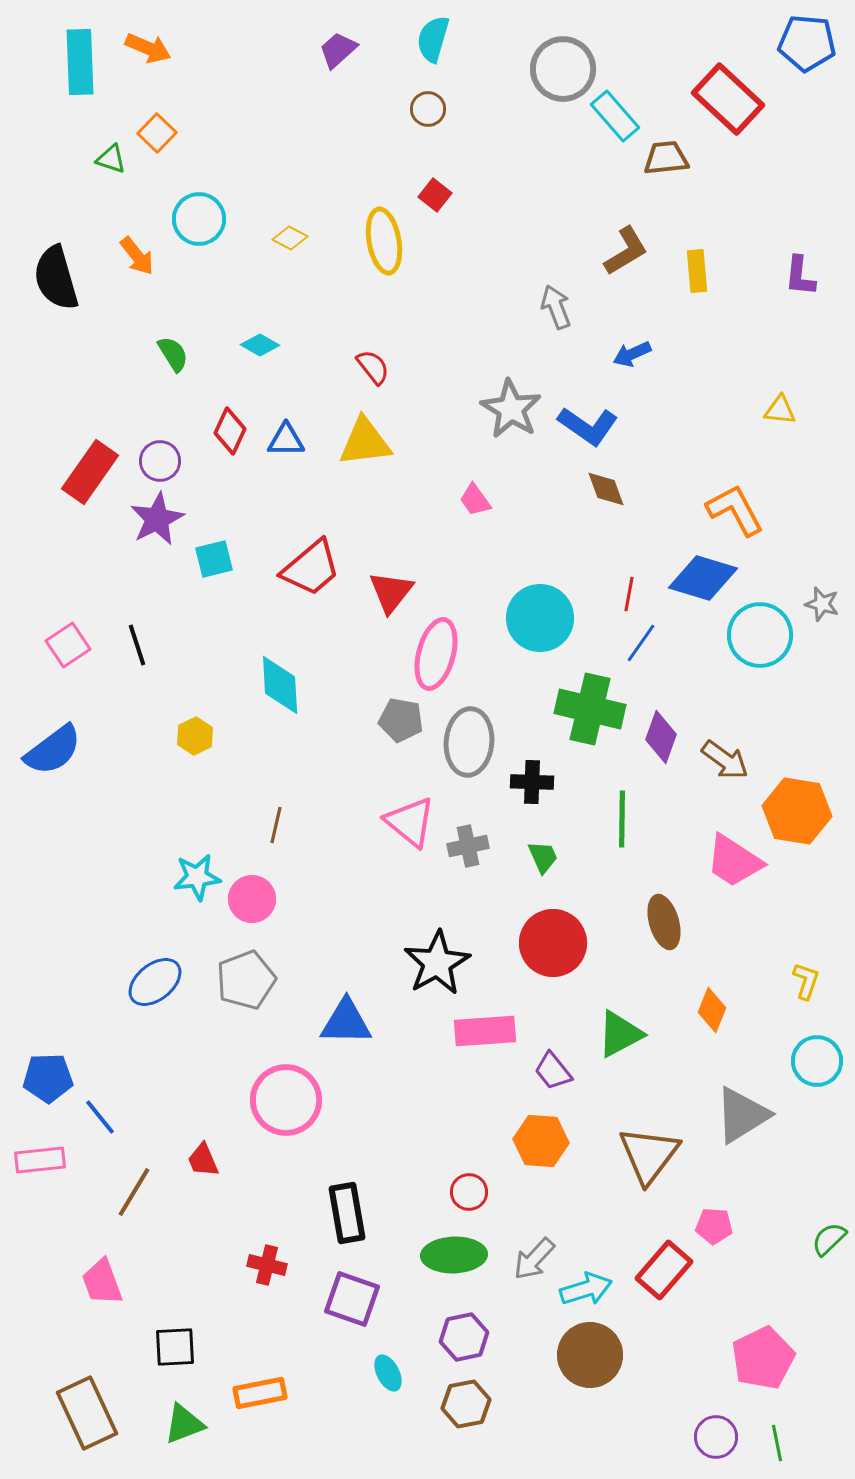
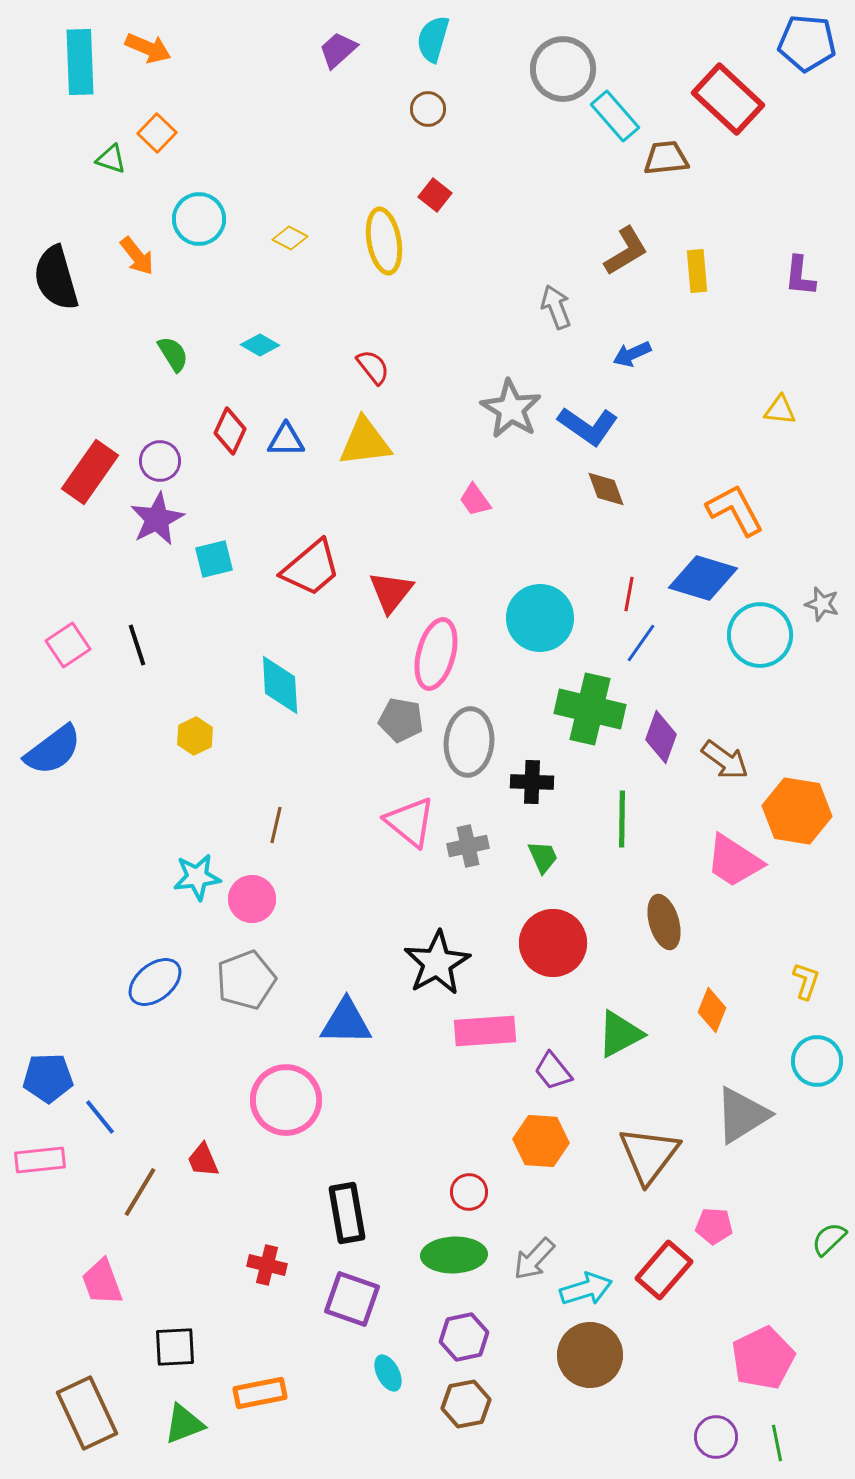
brown line at (134, 1192): moved 6 px right
